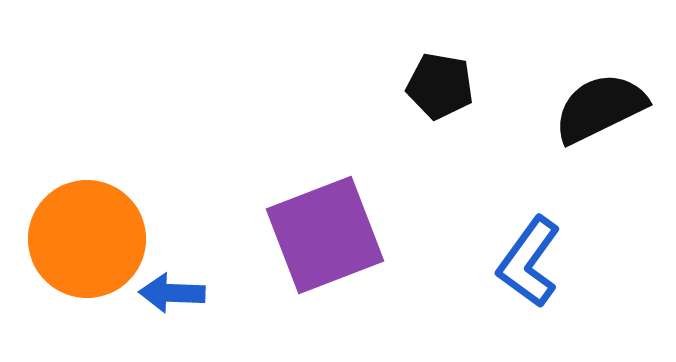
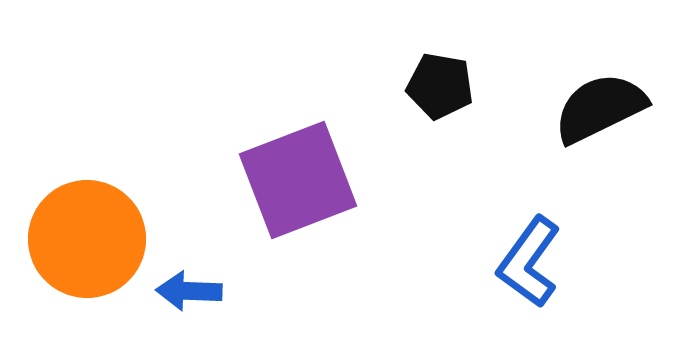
purple square: moved 27 px left, 55 px up
blue arrow: moved 17 px right, 2 px up
